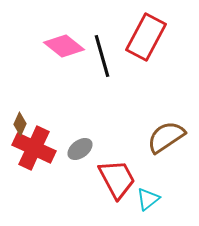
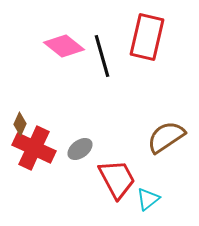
red rectangle: moved 1 px right; rotated 15 degrees counterclockwise
